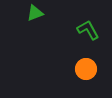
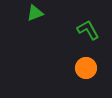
orange circle: moved 1 px up
